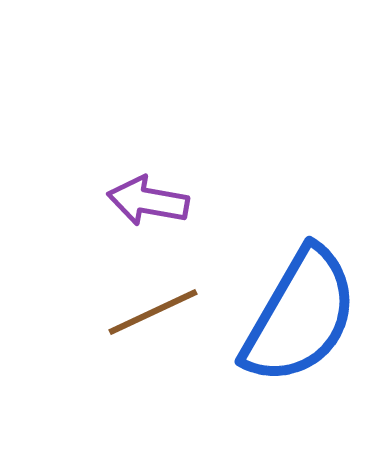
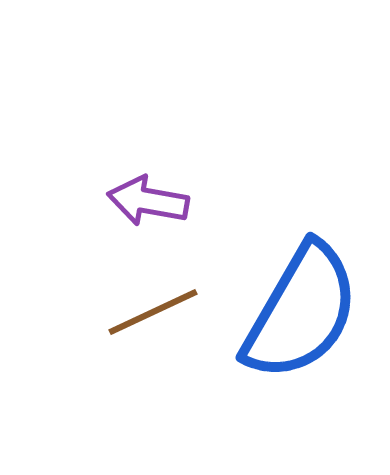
blue semicircle: moved 1 px right, 4 px up
